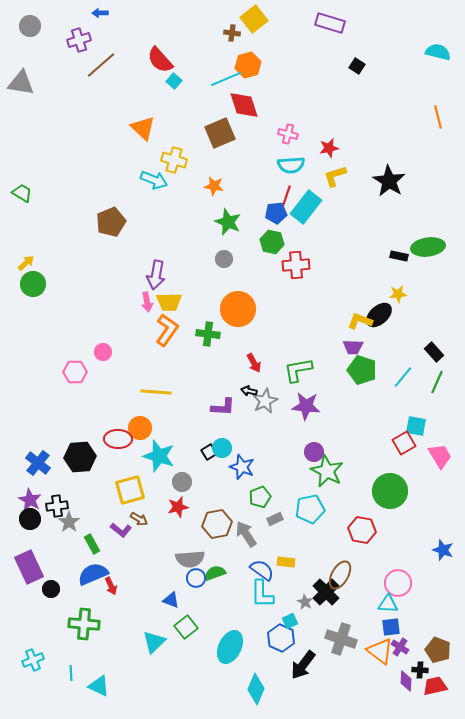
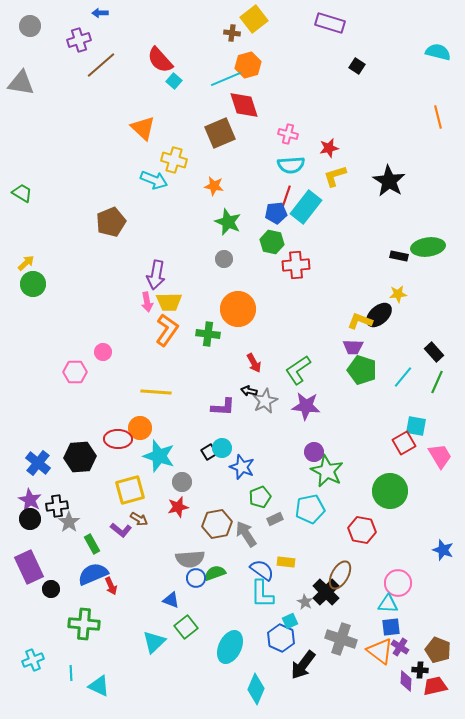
green L-shape at (298, 370): rotated 24 degrees counterclockwise
